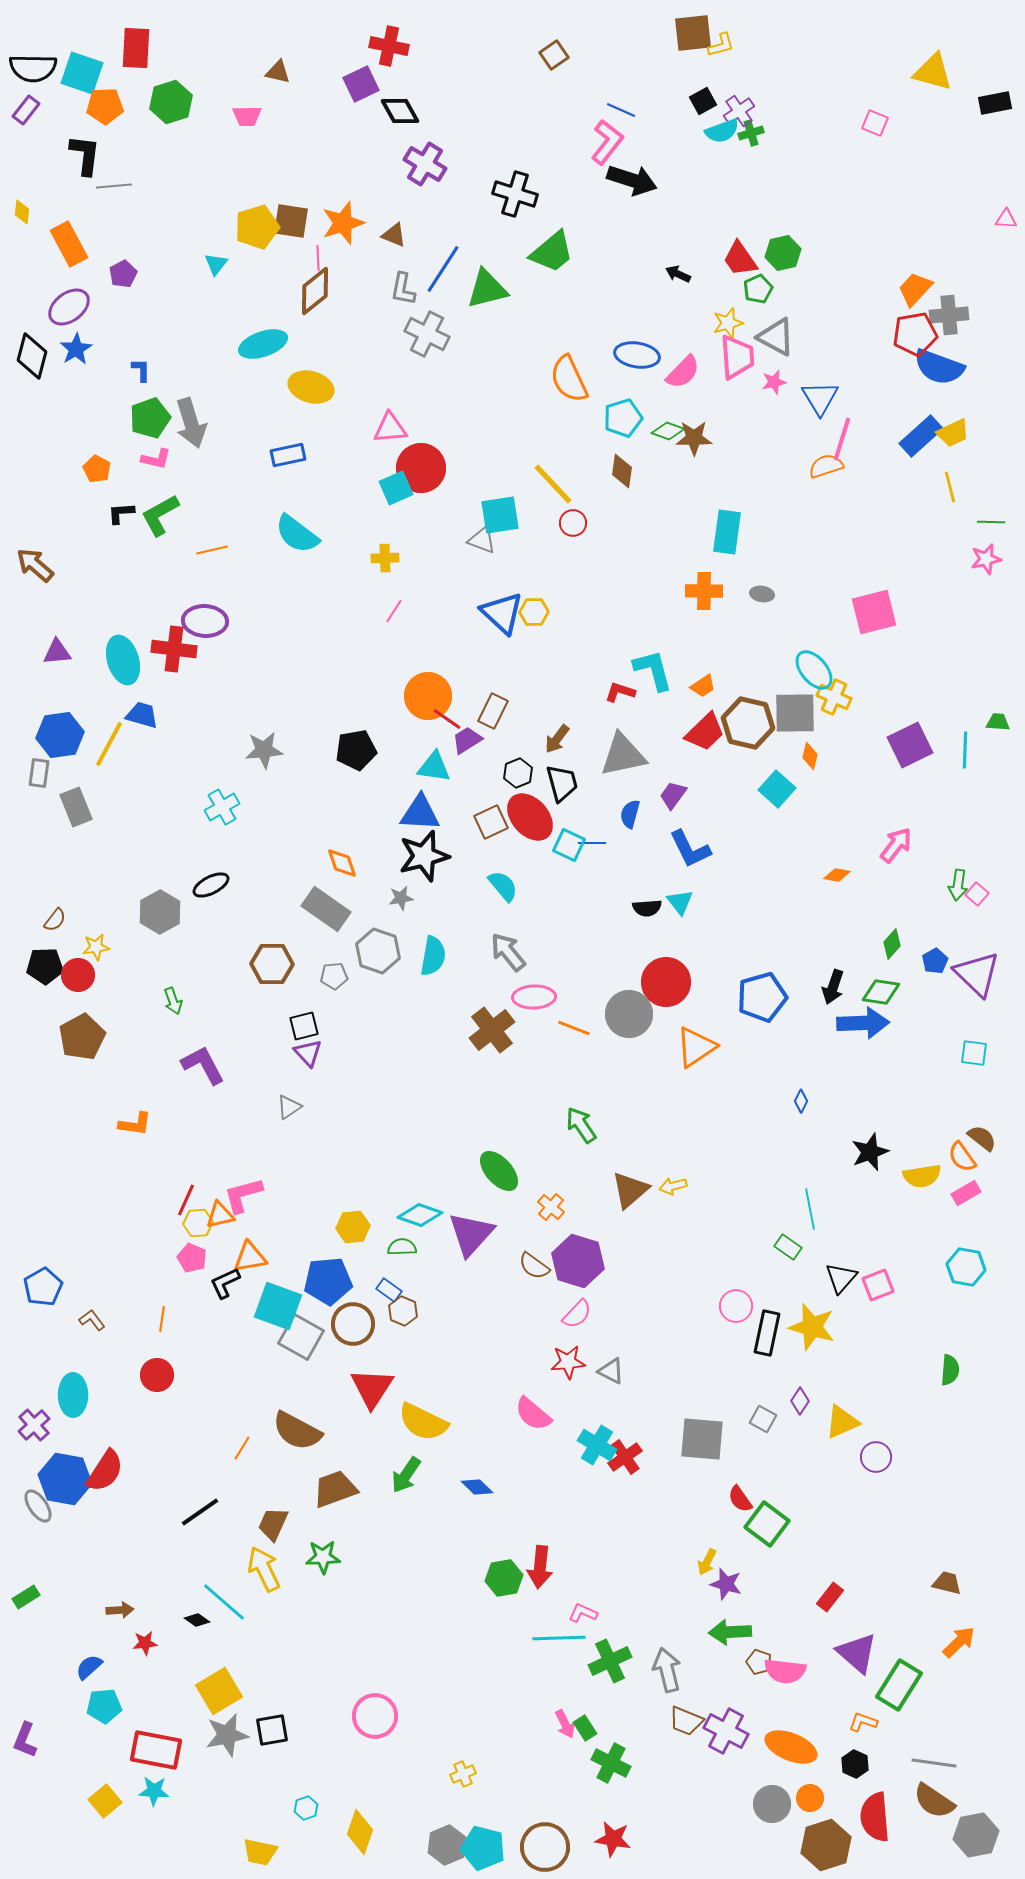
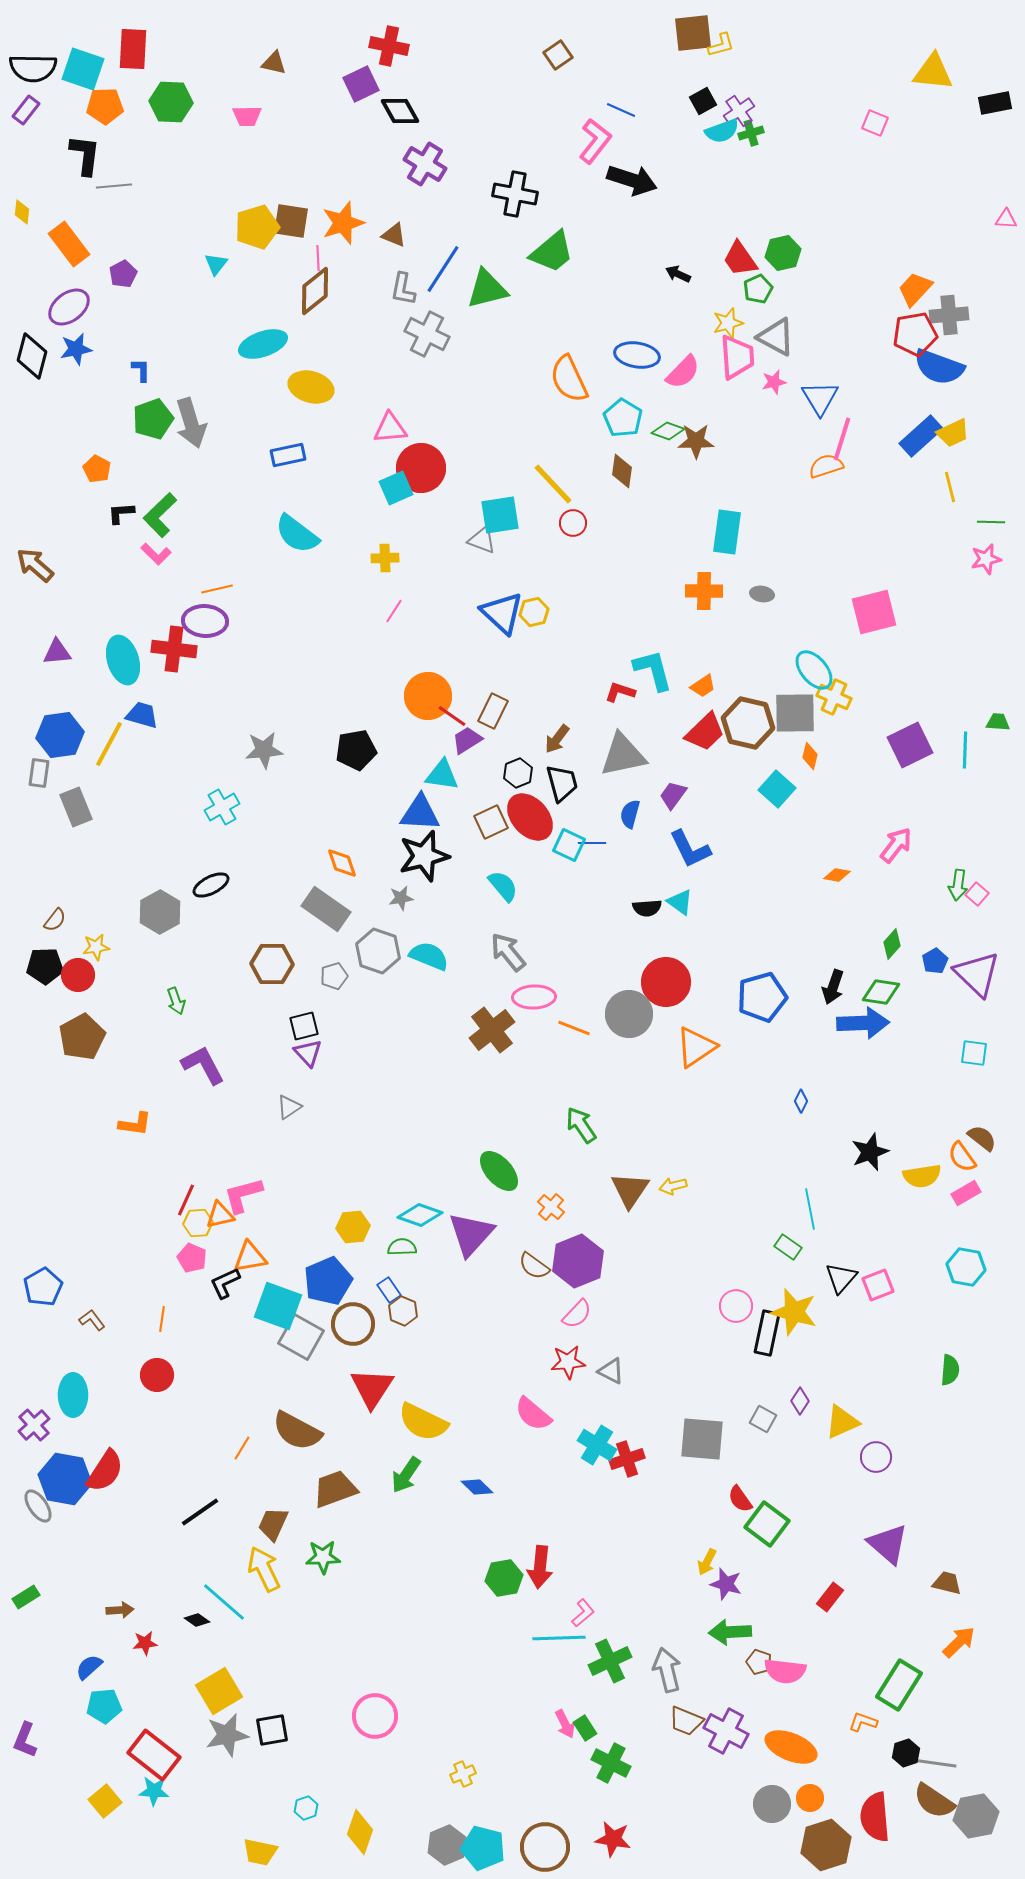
red rectangle at (136, 48): moved 3 px left, 1 px down
brown square at (554, 55): moved 4 px right
brown triangle at (278, 72): moved 4 px left, 9 px up
yellow triangle at (933, 72): rotated 9 degrees counterclockwise
cyan square at (82, 73): moved 1 px right, 4 px up
green hexagon at (171, 102): rotated 21 degrees clockwise
pink L-shape at (607, 142): moved 12 px left, 1 px up
black cross at (515, 194): rotated 6 degrees counterclockwise
orange rectangle at (69, 244): rotated 9 degrees counterclockwise
blue star at (76, 349): rotated 20 degrees clockwise
green pentagon at (150, 418): moved 3 px right, 1 px down
cyan pentagon at (623, 418): rotated 24 degrees counterclockwise
brown star at (694, 438): moved 2 px right, 3 px down
pink L-shape at (156, 459): moved 95 px down; rotated 32 degrees clockwise
green L-shape at (160, 515): rotated 15 degrees counterclockwise
orange line at (212, 550): moved 5 px right, 39 px down
yellow hexagon at (534, 612): rotated 12 degrees counterclockwise
red line at (447, 719): moved 5 px right, 3 px up
cyan triangle at (434, 767): moved 8 px right, 8 px down
cyan triangle at (680, 902): rotated 16 degrees counterclockwise
cyan semicircle at (433, 956): moved 4 px left; rotated 78 degrees counterclockwise
gray pentagon at (334, 976): rotated 12 degrees counterclockwise
green arrow at (173, 1001): moved 3 px right
brown triangle at (630, 1190): rotated 15 degrees counterclockwise
purple hexagon at (578, 1261): rotated 21 degrees clockwise
blue pentagon at (328, 1281): rotated 18 degrees counterclockwise
blue rectangle at (389, 1290): rotated 20 degrees clockwise
yellow star at (812, 1327): moved 18 px left, 15 px up
red cross at (625, 1457): moved 2 px right, 2 px down; rotated 16 degrees clockwise
pink L-shape at (583, 1613): rotated 116 degrees clockwise
purple triangle at (857, 1653): moved 31 px right, 109 px up
red rectangle at (156, 1750): moved 2 px left, 5 px down; rotated 27 degrees clockwise
black hexagon at (855, 1764): moved 51 px right, 11 px up; rotated 16 degrees clockwise
gray hexagon at (976, 1835): moved 19 px up
